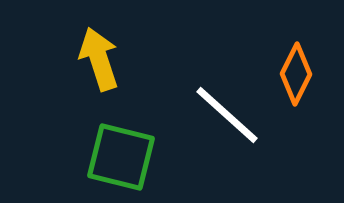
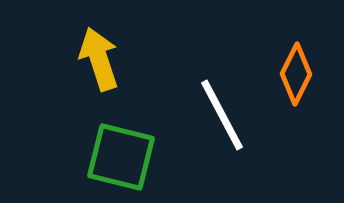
white line: moved 5 px left; rotated 20 degrees clockwise
